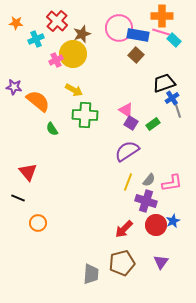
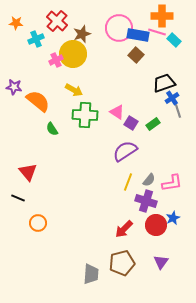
pink line: moved 4 px left
pink triangle: moved 9 px left, 2 px down
purple semicircle: moved 2 px left
blue star: moved 3 px up
